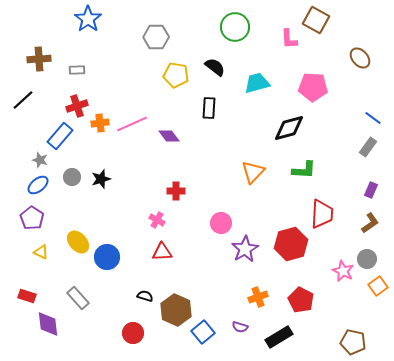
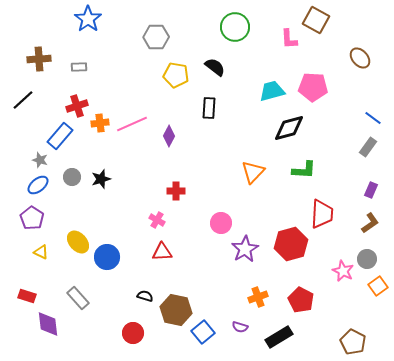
gray rectangle at (77, 70): moved 2 px right, 3 px up
cyan trapezoid at (257, 83): moved 15 px right, 8 px down
purple diamond at (169, 136): rotated 65 degrees clockwise
brown hexagon at (176, 310): rotated 12 degrees counterclockwise
brown pentagon at (353, 342): rotated 15 degrees clockwise
